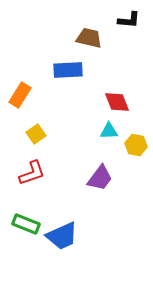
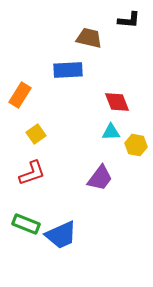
cyan triangle: moved 2 px right, 1 px down
blue trapezoid: moved 1 px left, 1 px up
